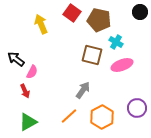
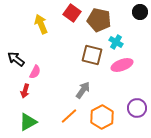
pink semicircle: moved 3 px right
red arrow: rotated 40 degrees clockwise
